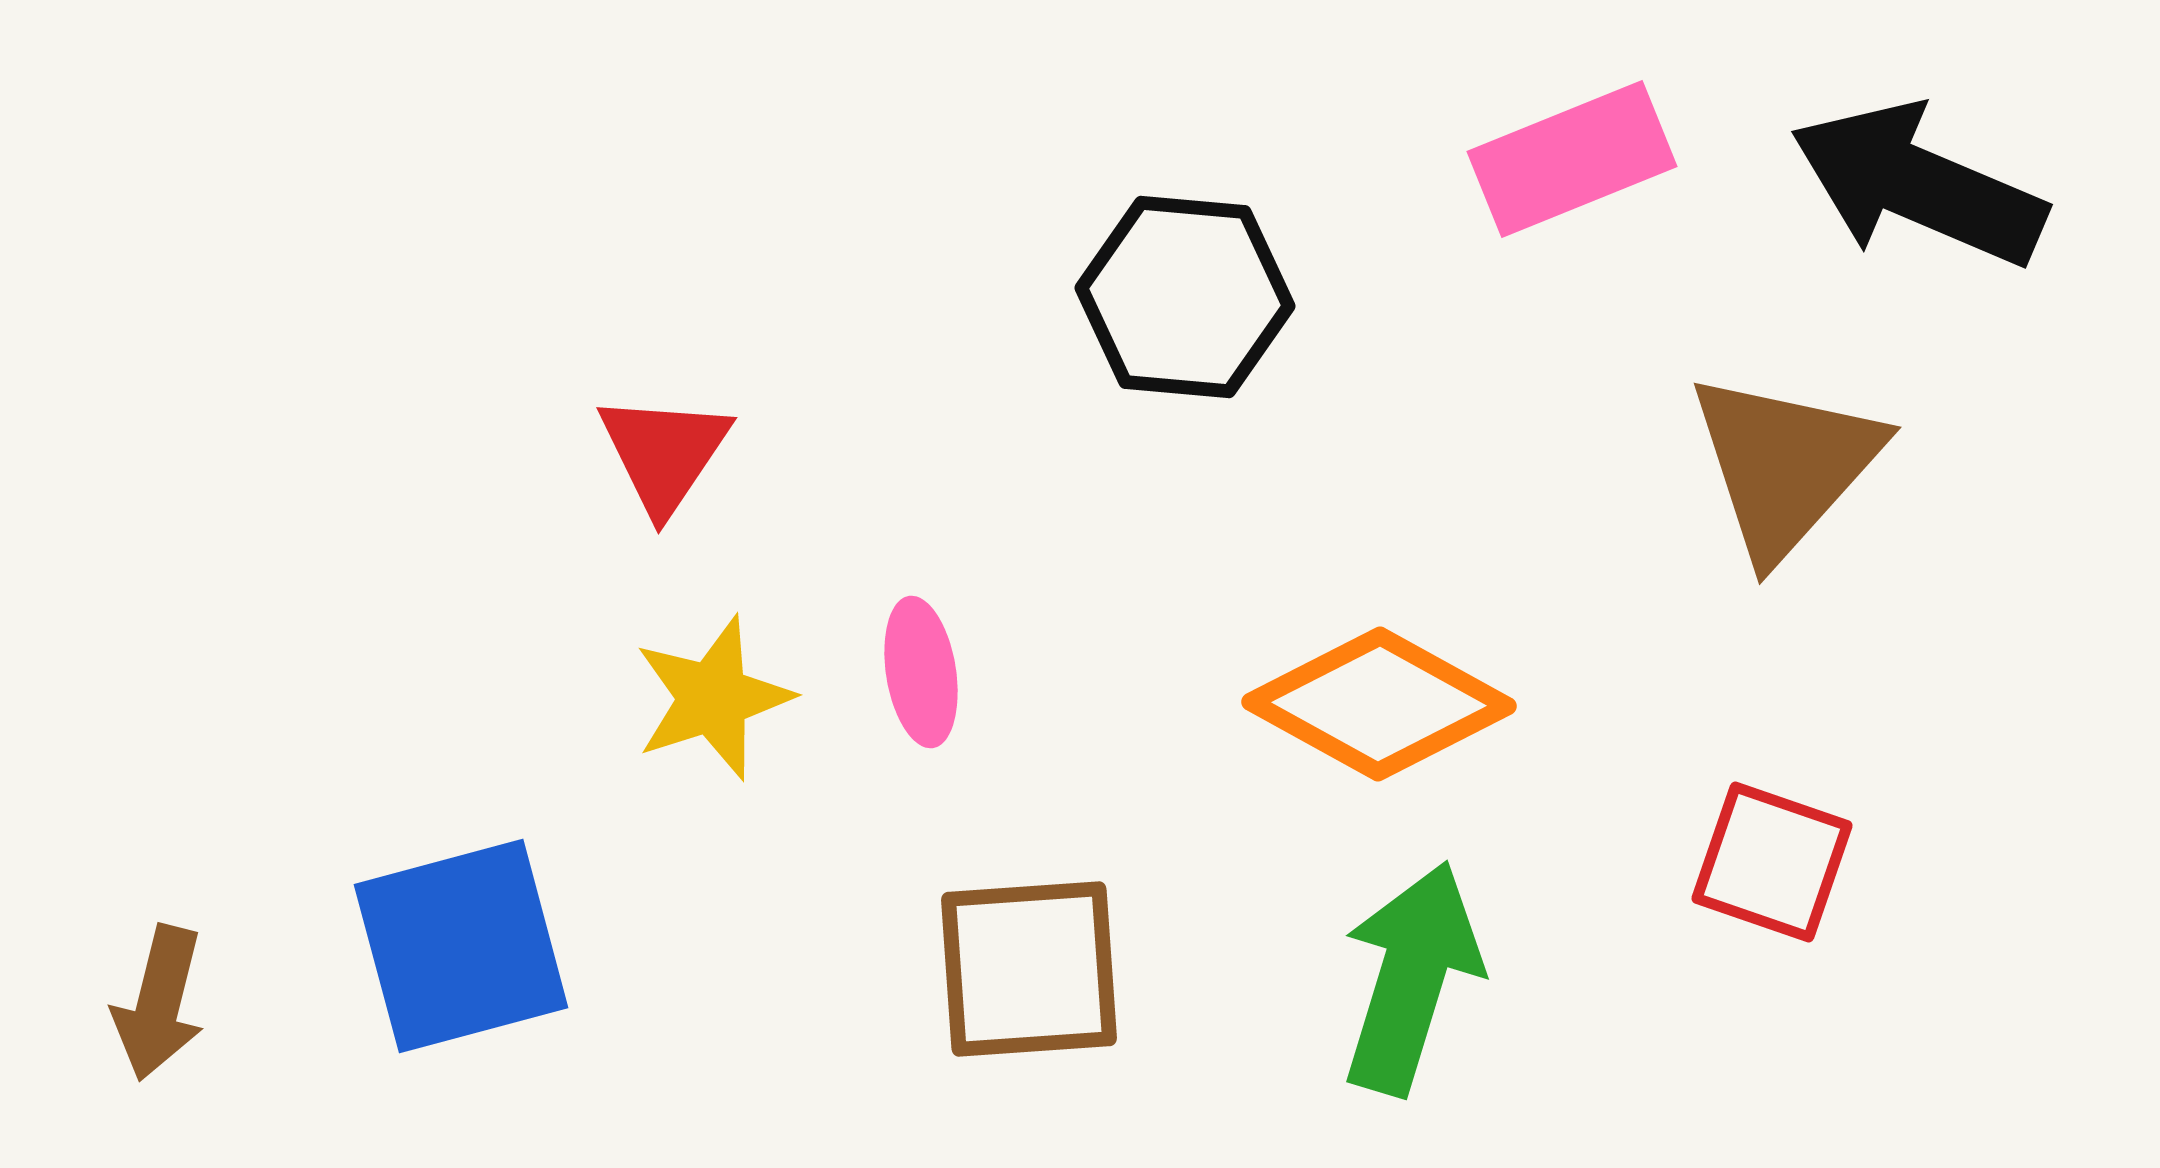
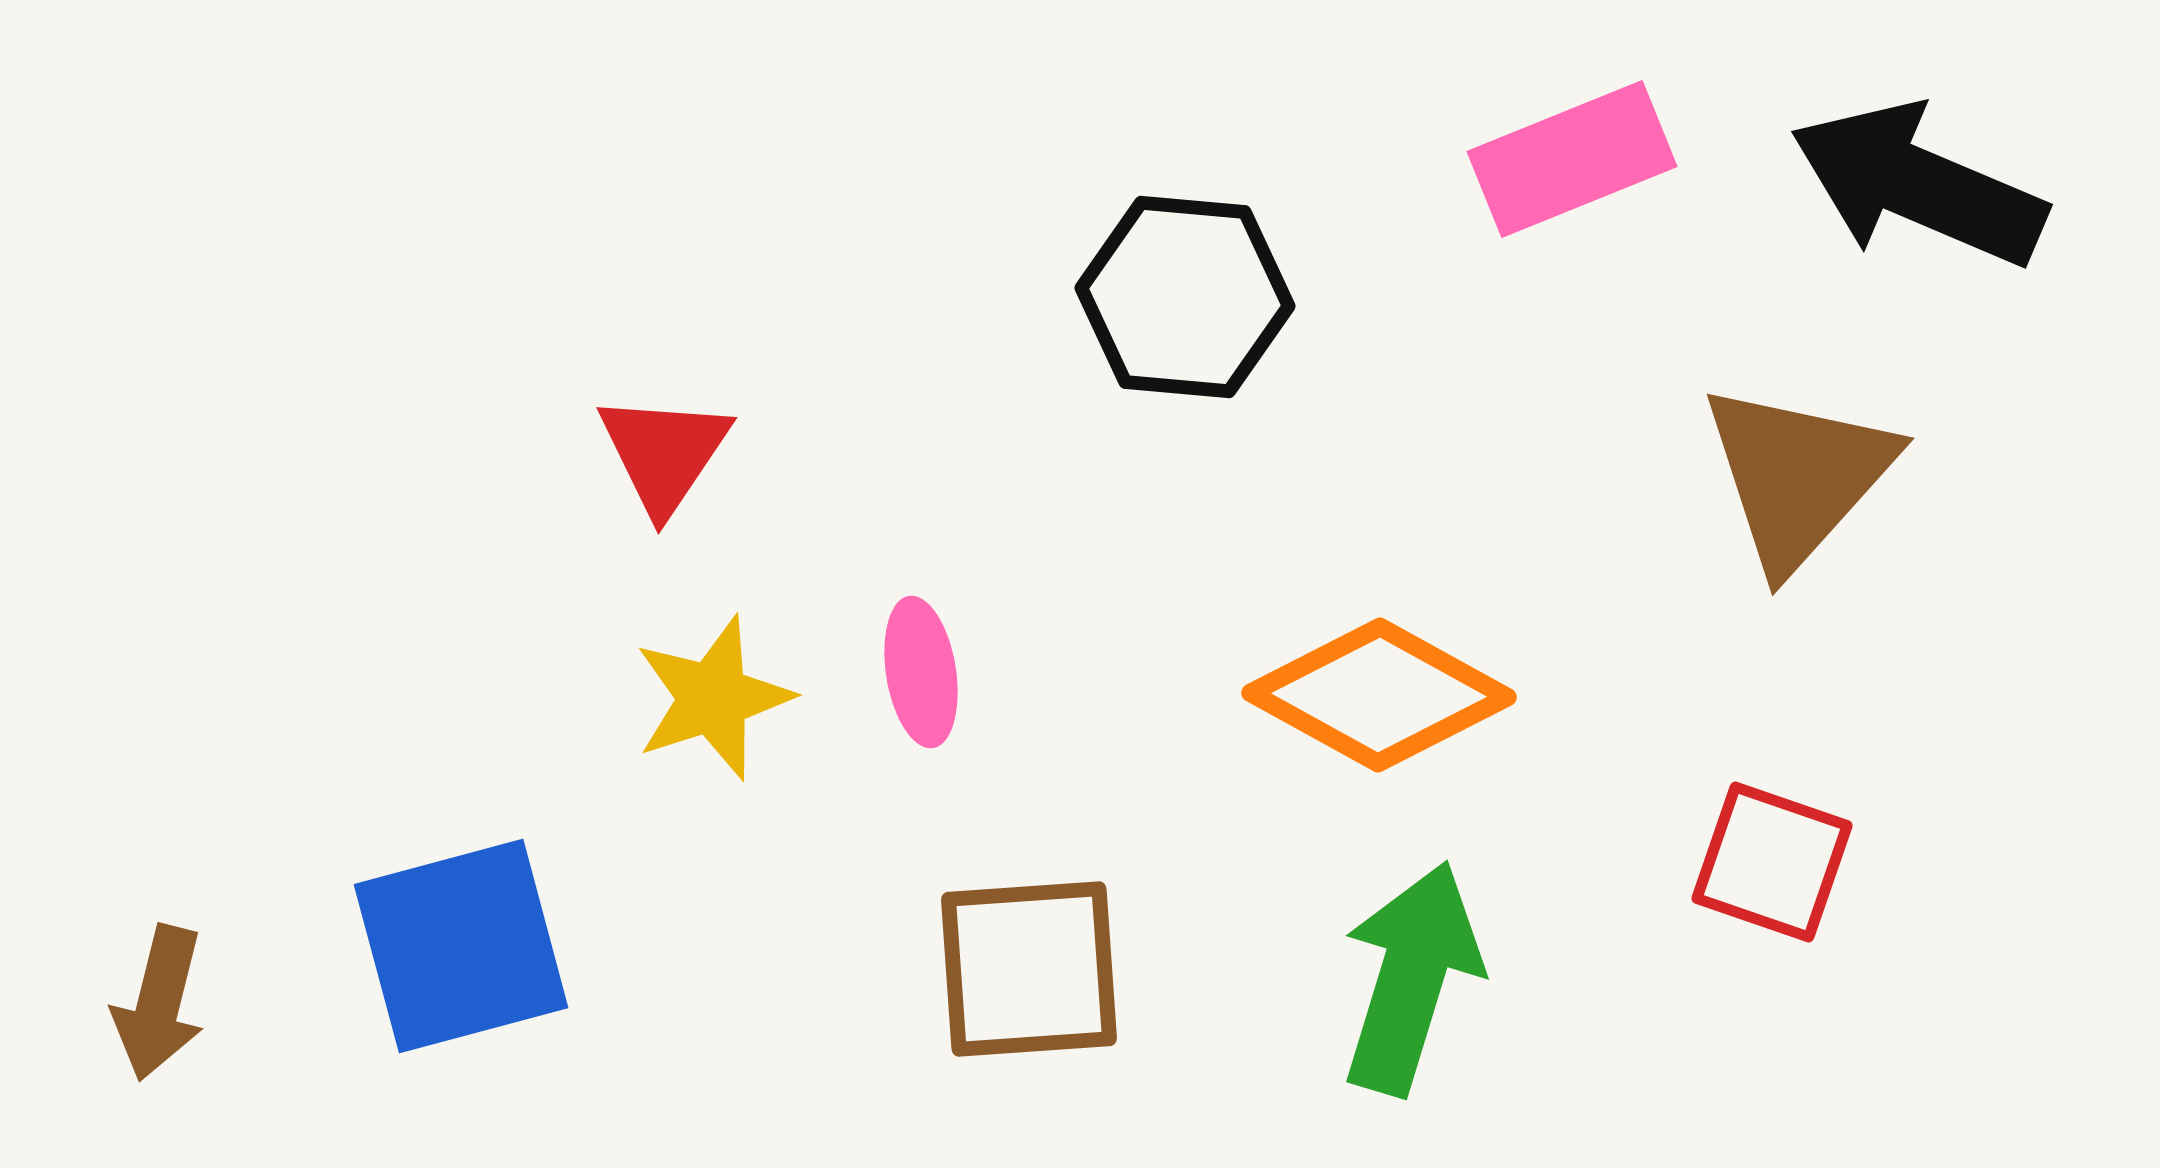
brown triangle: moved 13 px right, 11 px down
orange diamond: moved 9 px up
